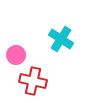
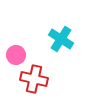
red cross: moved 1 px right, 2 px up
